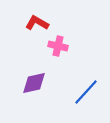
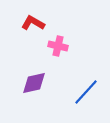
red L-shape: moved 4 px left
